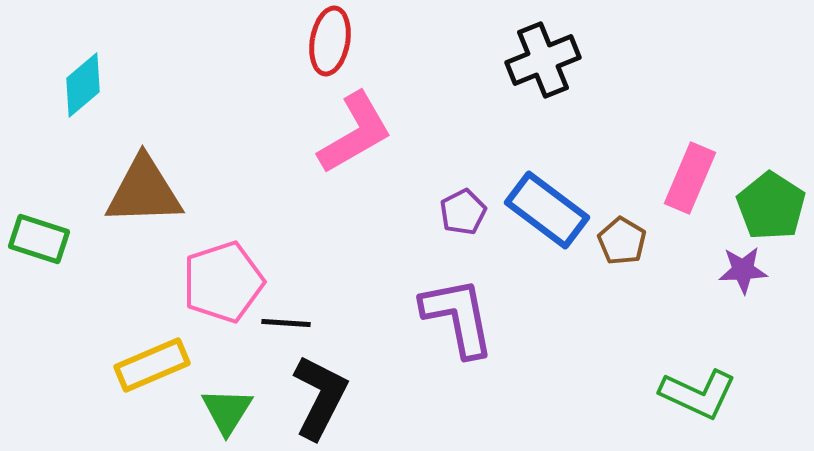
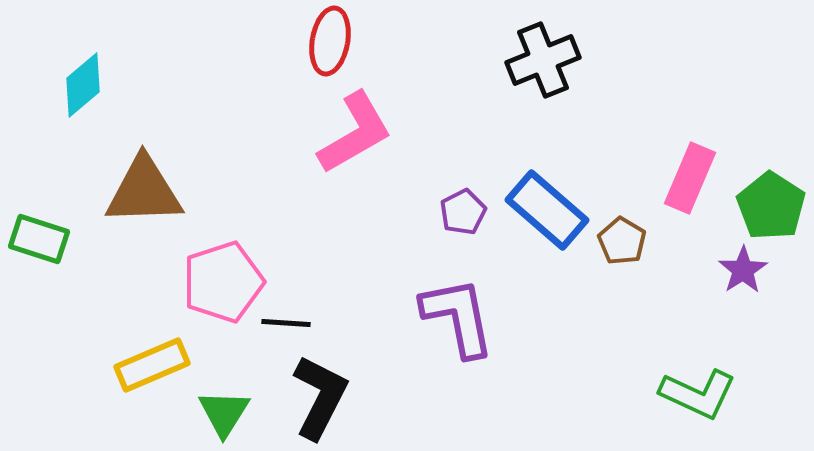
blue rectangle: rotated 4 degrees clockwise
purple star: rotated 30 degrees counterclockwise
green triangle: moved 3 px left, 2 px down
